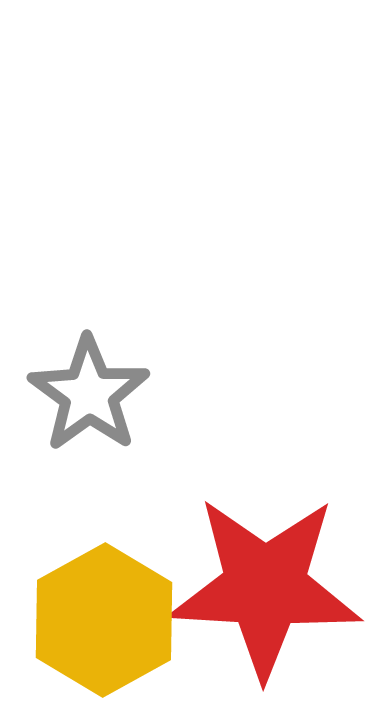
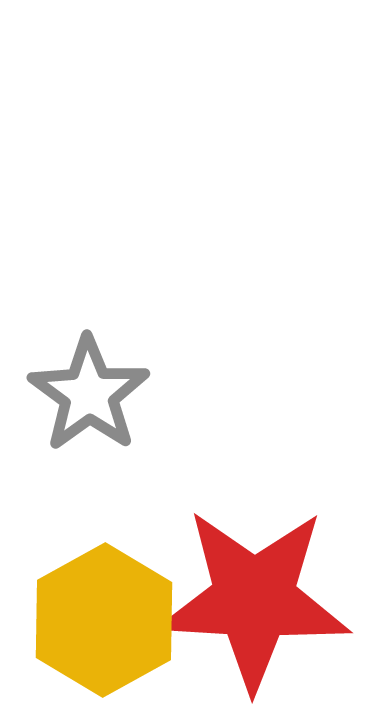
red star: moved 11 px left, 12 px down
